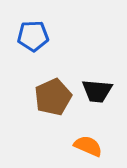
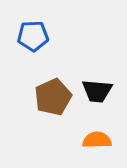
orange semicircle: moved 9 px right, 6 px up; rotated 24 degrees counterclockwise
